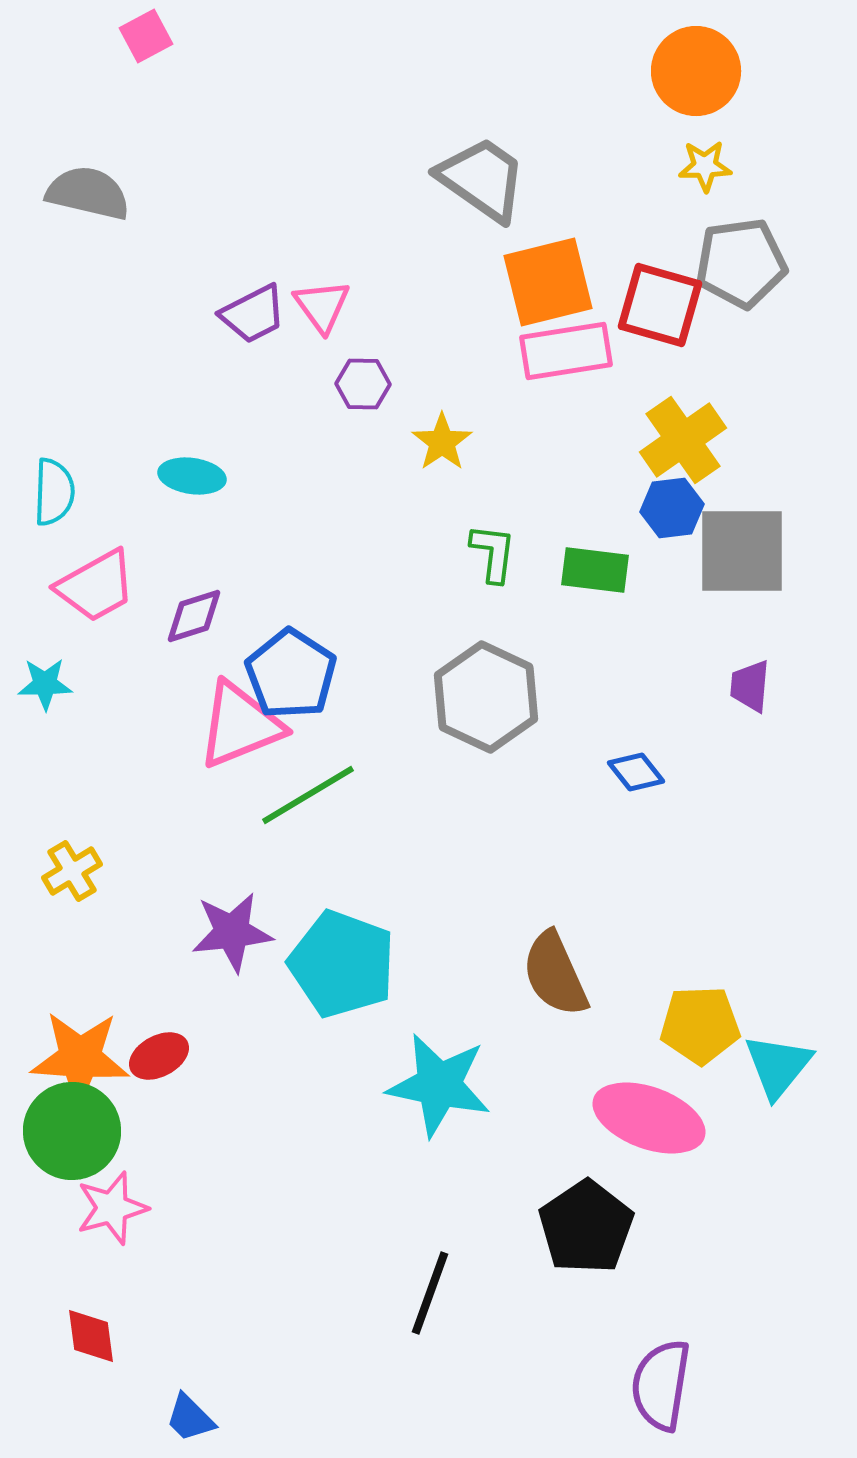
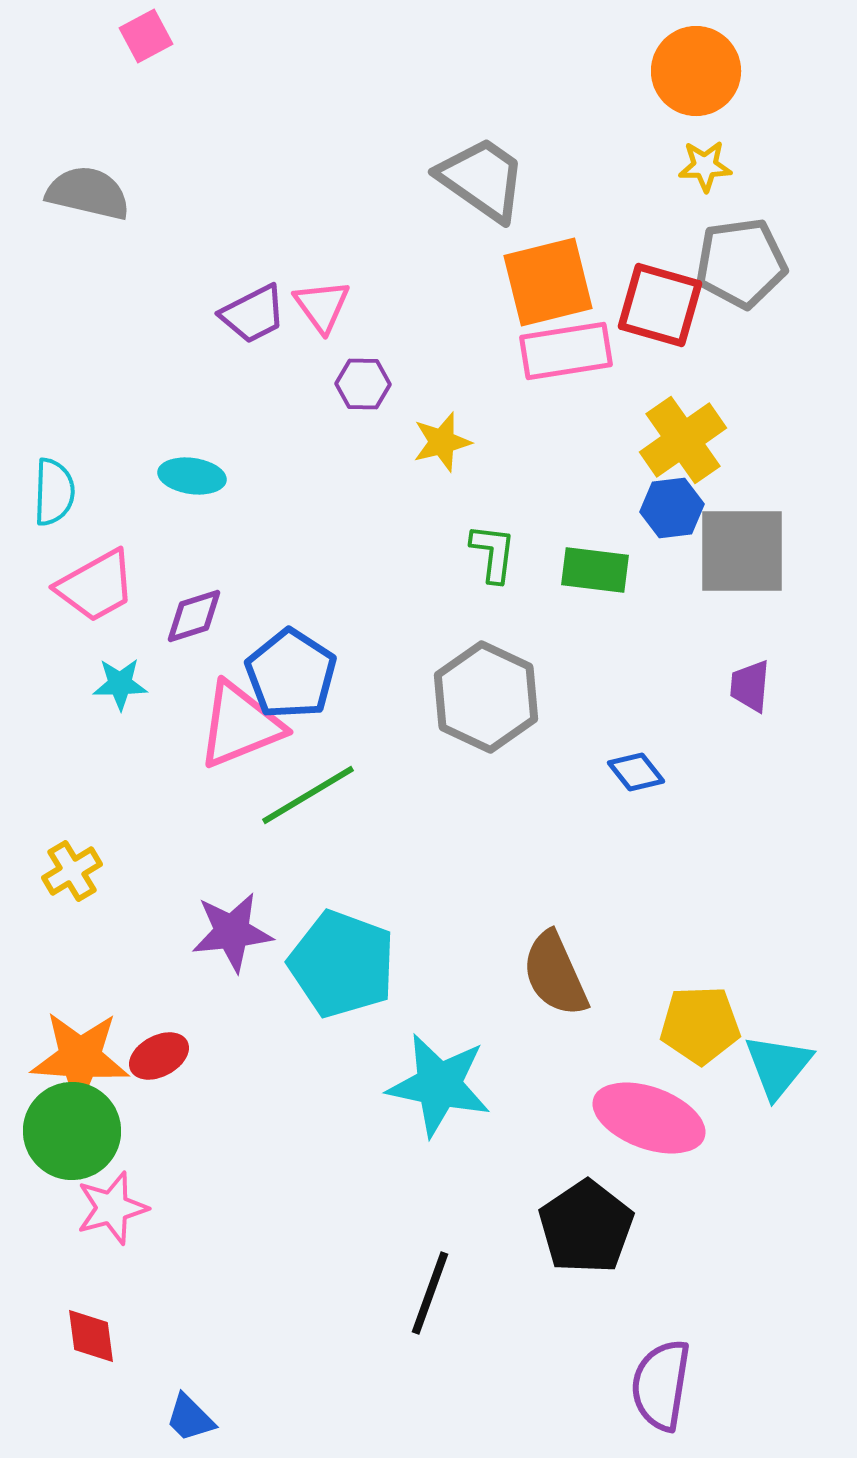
yellow star at (442, 442): rotated 20 degrees clockwise
cyan star at (45, 684): moved 75 px right
